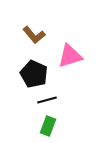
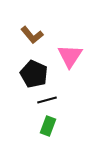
brown L-shape: moved 2 px left
pink triangle: rotated 40 degrees counterclockwise
